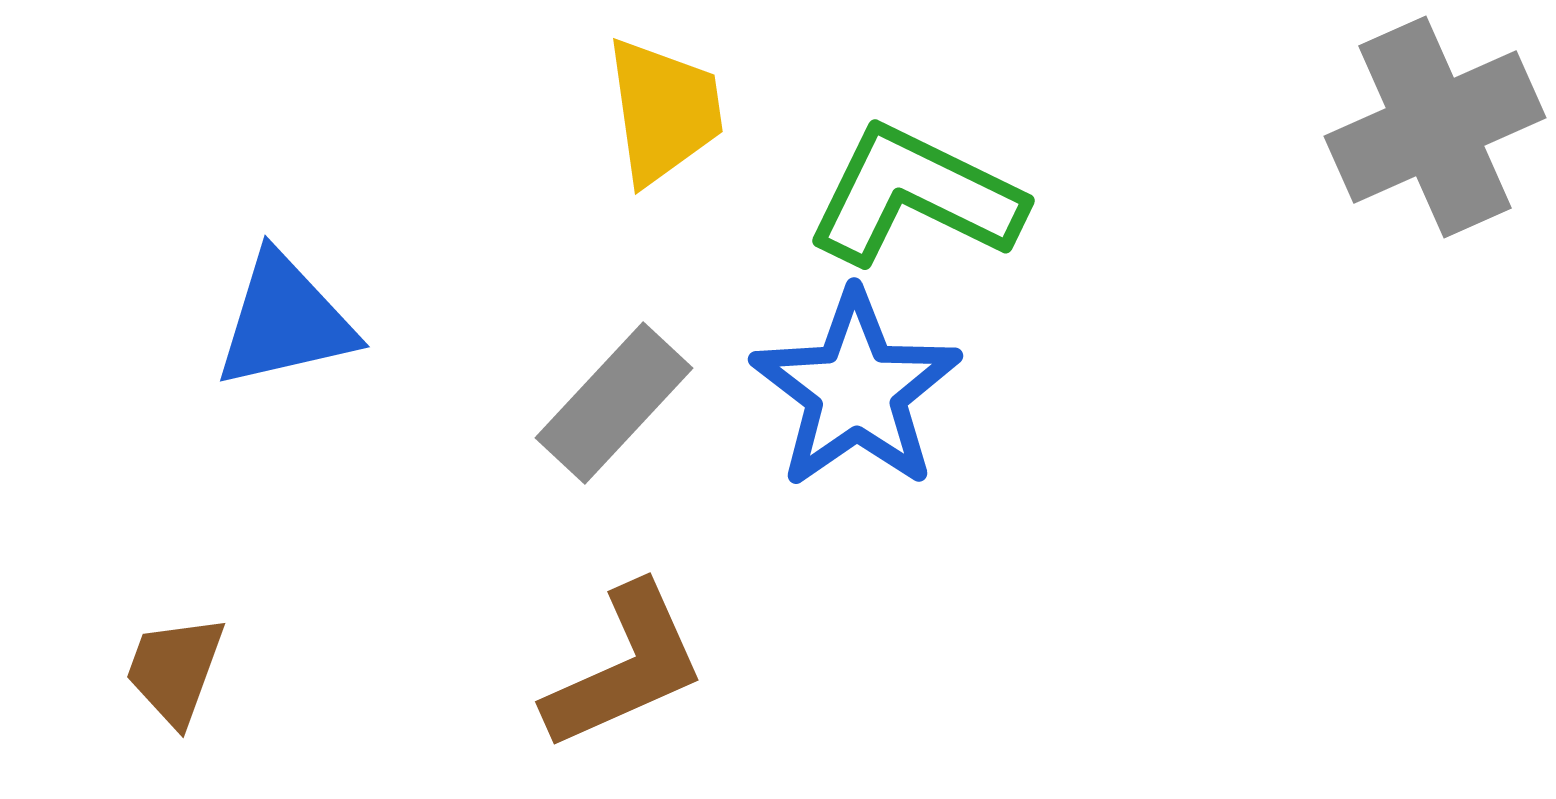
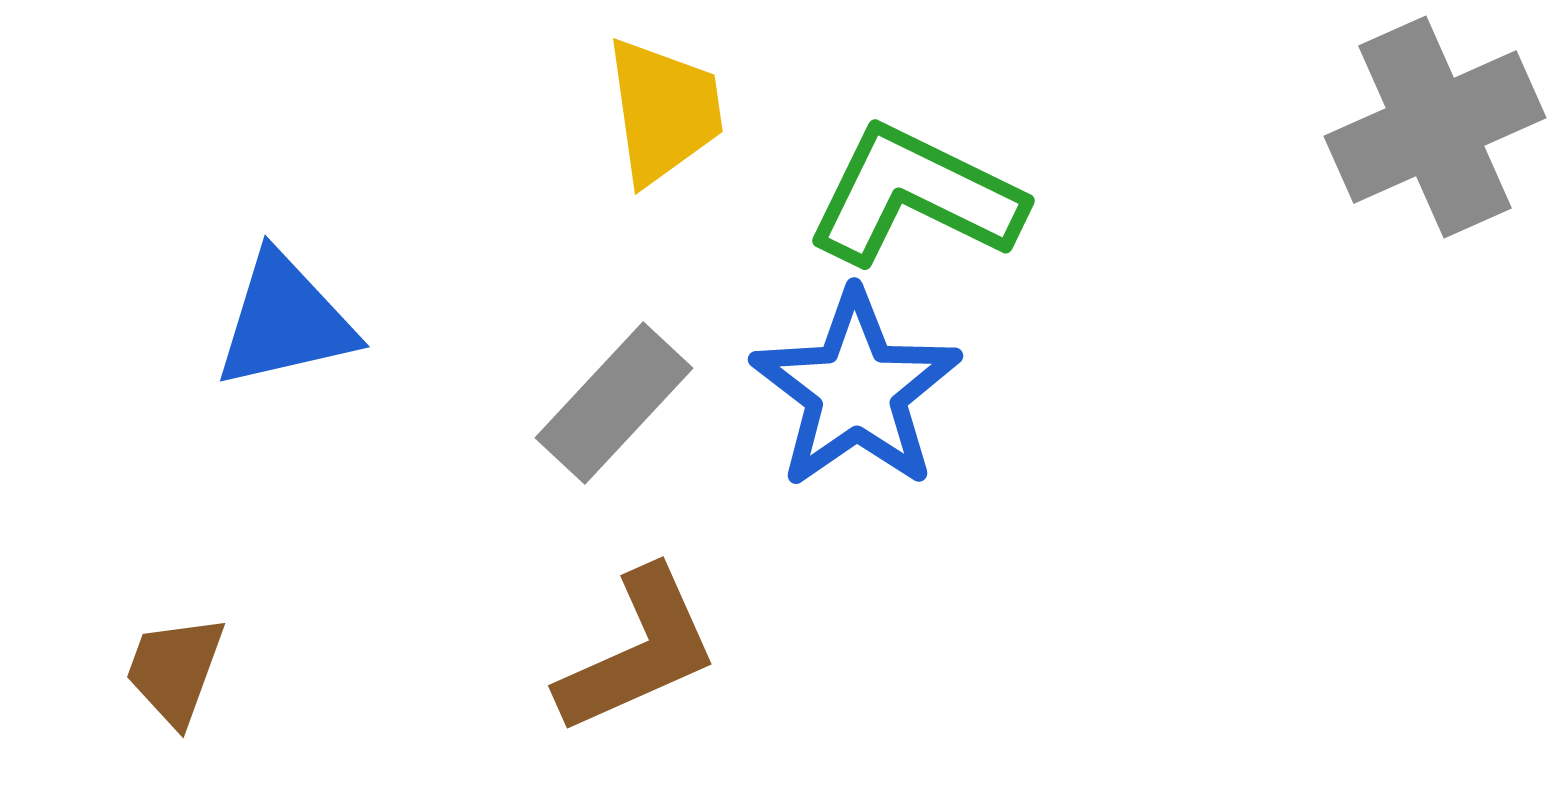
brown L-shape: moved 13 px right, 16 px up
